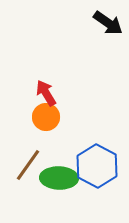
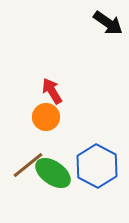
red arrow: moved 6 px right, 2 px up
brown line: rotated 16 degrees clockwise
green ellipse: moved 6 px left, 5 px up; rotated 33 degrees clockwise
